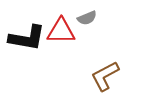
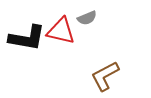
red triangle: rotated 12 degrees clockwise
